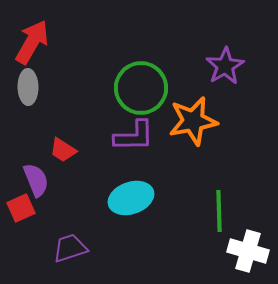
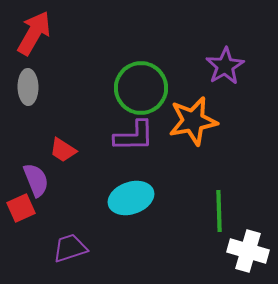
red arrow: moved 2 px right, 9 px up
